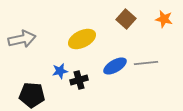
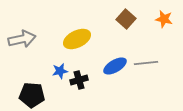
yellow ellipse: moved 5 px left
